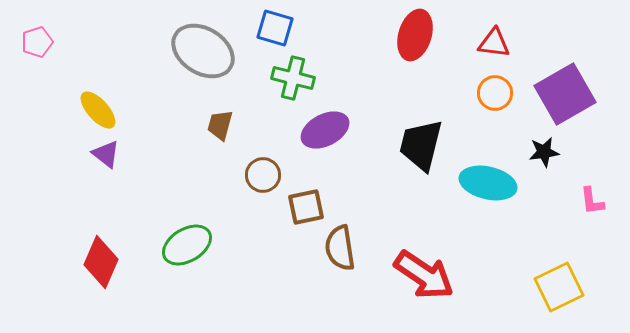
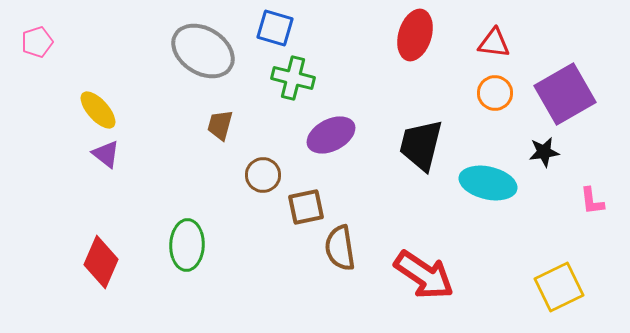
purple ellipse: moved 6 px right, 5 px down
green ellipse: rotated 57 degrees counterclockwise
